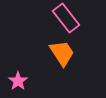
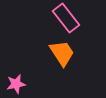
pink star: moved 2 px left, 3 px down; rotated 24 degrees clockwise
